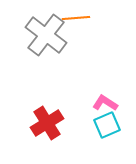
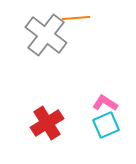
cyan square: moved 1 px left
